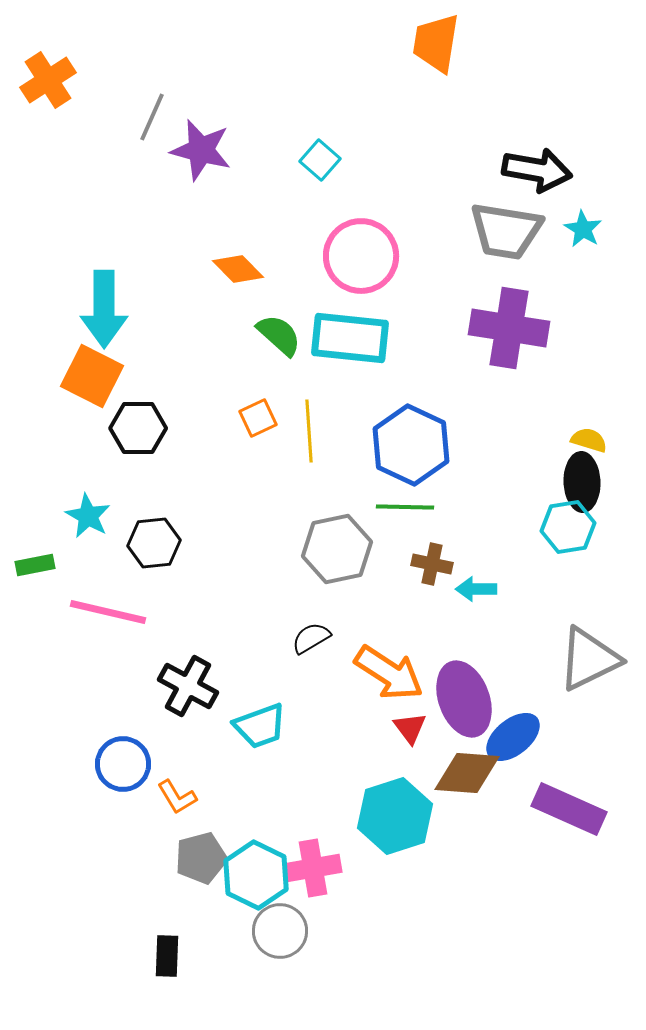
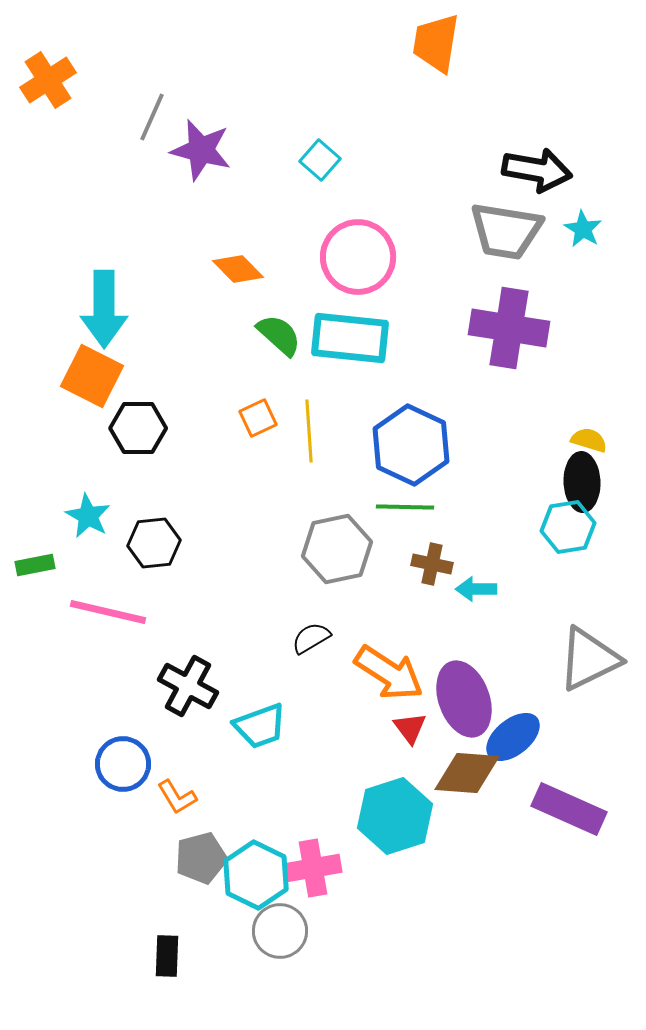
pink circle at (361, 256): moved 3 px left, 1 px down
